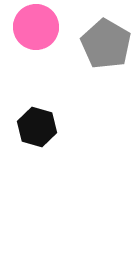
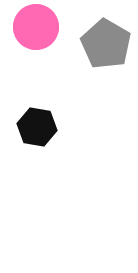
black hexagon: rotated 6 degrees counterclockwise
